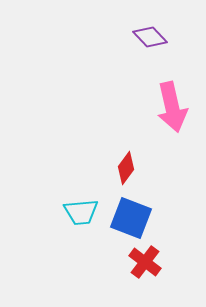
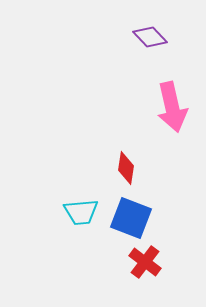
red diamond: rotated 28 degrees counterclockwise
